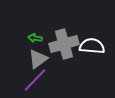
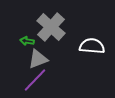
green arrow: moved 8 px left, 3 px down
gray cross: moved 13 px left, 17 px up; rotated 32 degrees counterclockwise
gray triangle: rotated 15 degrees clockwise
